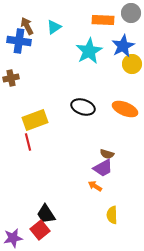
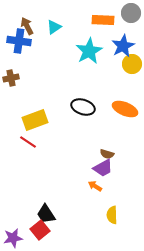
red line: rotated 42 degrees counterclockwise
